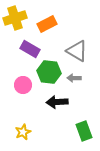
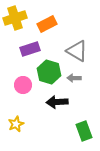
purple rectangle: rotated 48 degrees counterclockwise
green hexagon: rotated 10 degrees clockwise
yellow star: moved 7 px left, 8 px up
